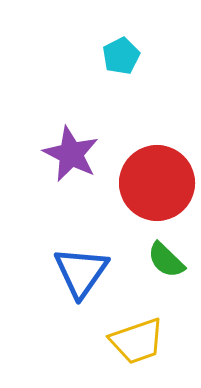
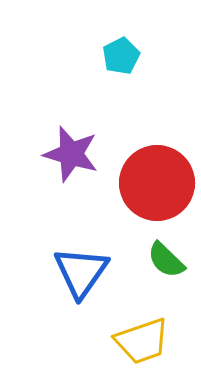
purple star: rotated 10 degrees counterclockwise
yellow trapezoid: moved 5 px right
